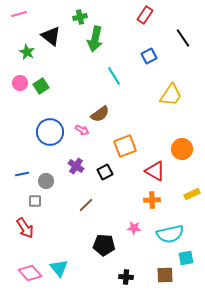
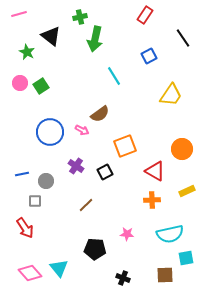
yellow rectangle: moved 5 px left, 3 px up
pink star: moved 7 px left, 6 px down
black pentagon: moved 9 px left, 4 px down
black cross: moved 3 px left, 1 px down; rotated 16 degrees clockwise
